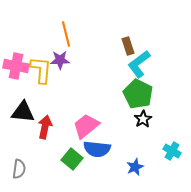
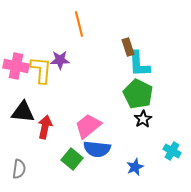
orange line: moved 13 px right, 10 px up
brown rectangle: moved 1 px down
cyan L-shape: rotated 56 degrees counterclockwise
pink trapezoid: moved 2 px right
